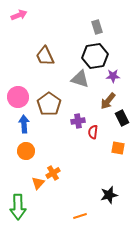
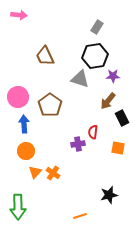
pink arrow: rotated 28 degrees clockwise
gray rectangle: rotated 48 degrees clockwise
brown pentagon: moved 1 px right, 1 px down
purple cross: moved 23 px down
orange cross: rotated 24 degrees counterclockwise
orange triangle: moved 3 px left, 11 px up
